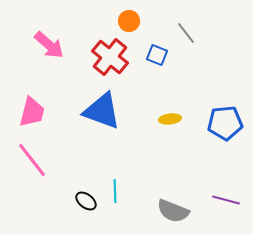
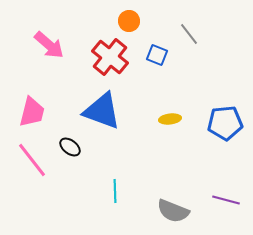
gray line: moved 3 px right, 1 px down
black ellipse: moved 16 px left, 54 px up
